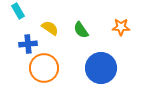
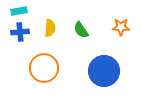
cyan rectangle: moved 1 px right; rotated 70 degrees counterclockwise
yellow semicircle: rotated 60 degrees clockwise
blue cross: moved 8 px left, 12 px up
blue circle: moved 3 px right, 3 px down
